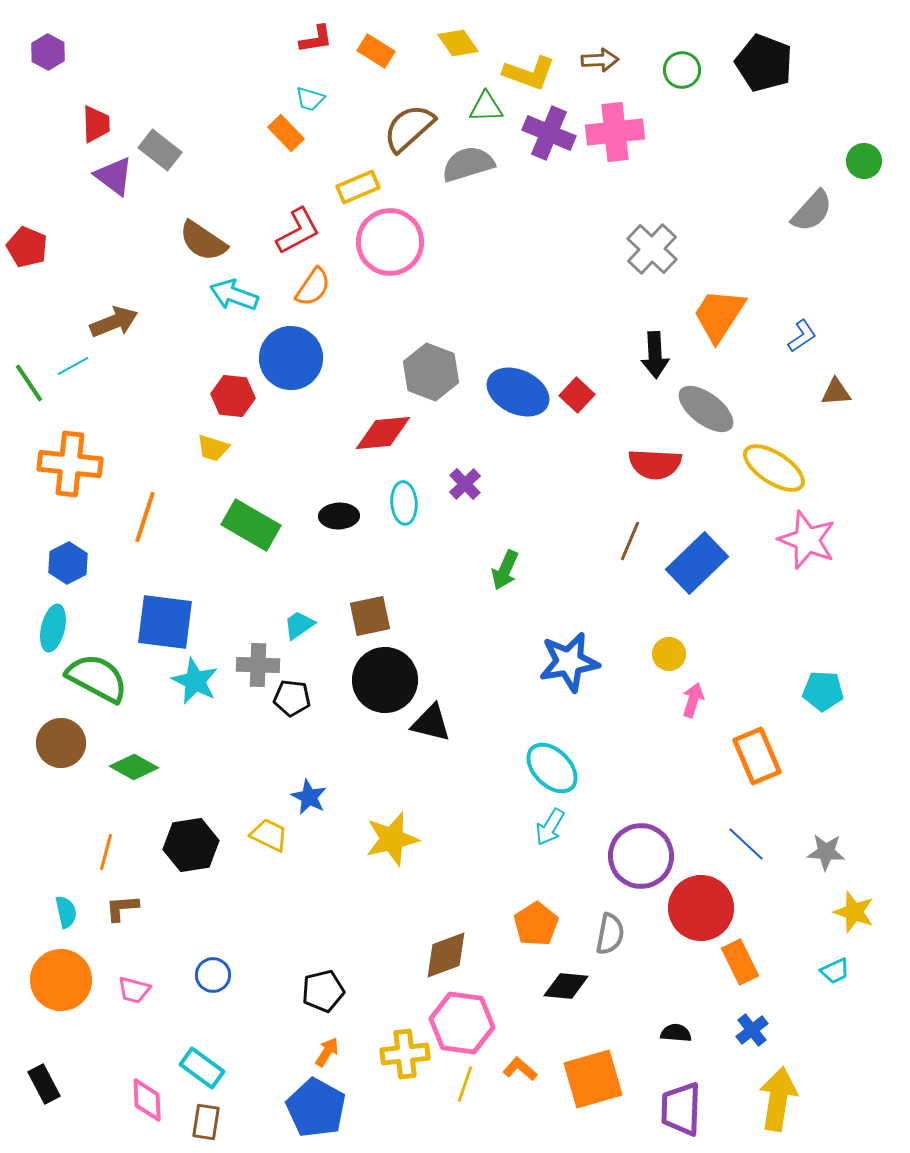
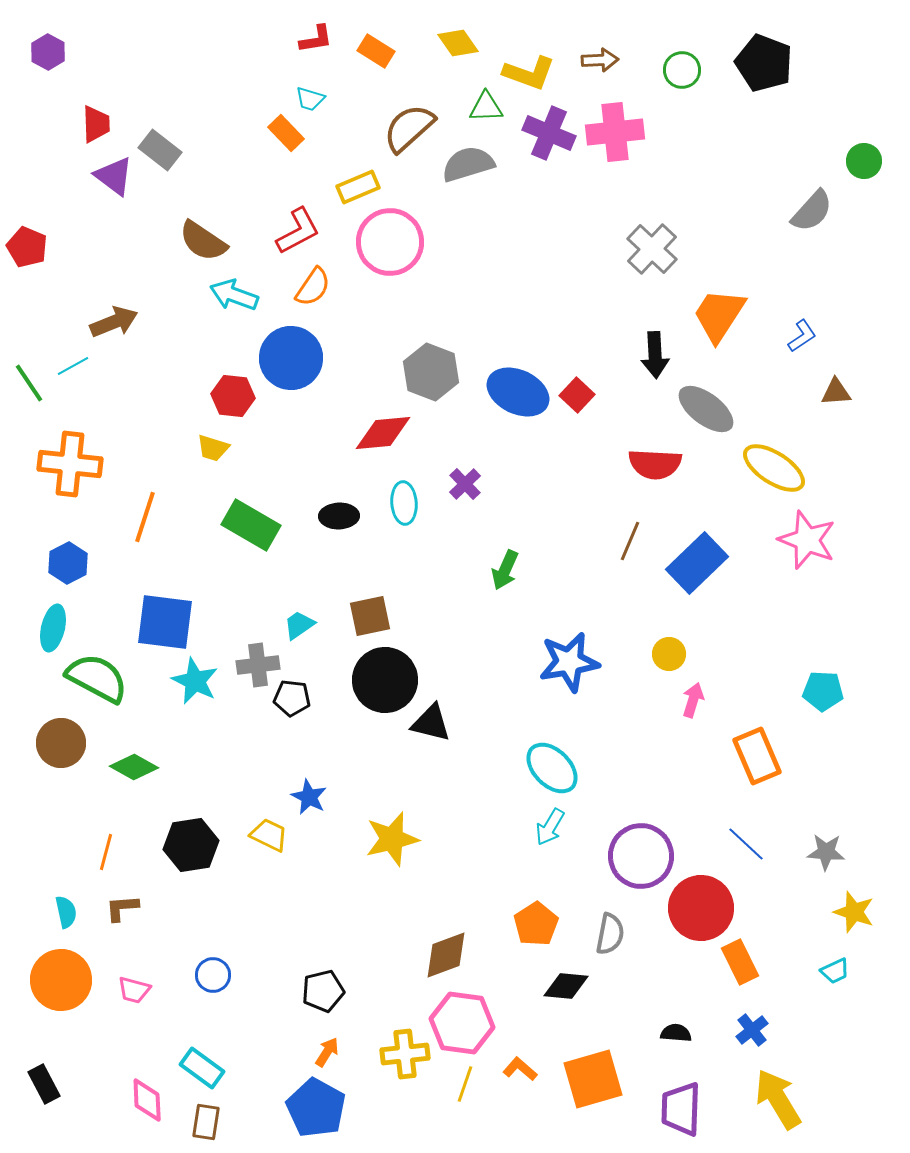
gray cross at (258, 665): rotated 9 degrees counterclockwise
yellow arrow at (778, 1099): rotated 40 degrees counterclockwise
